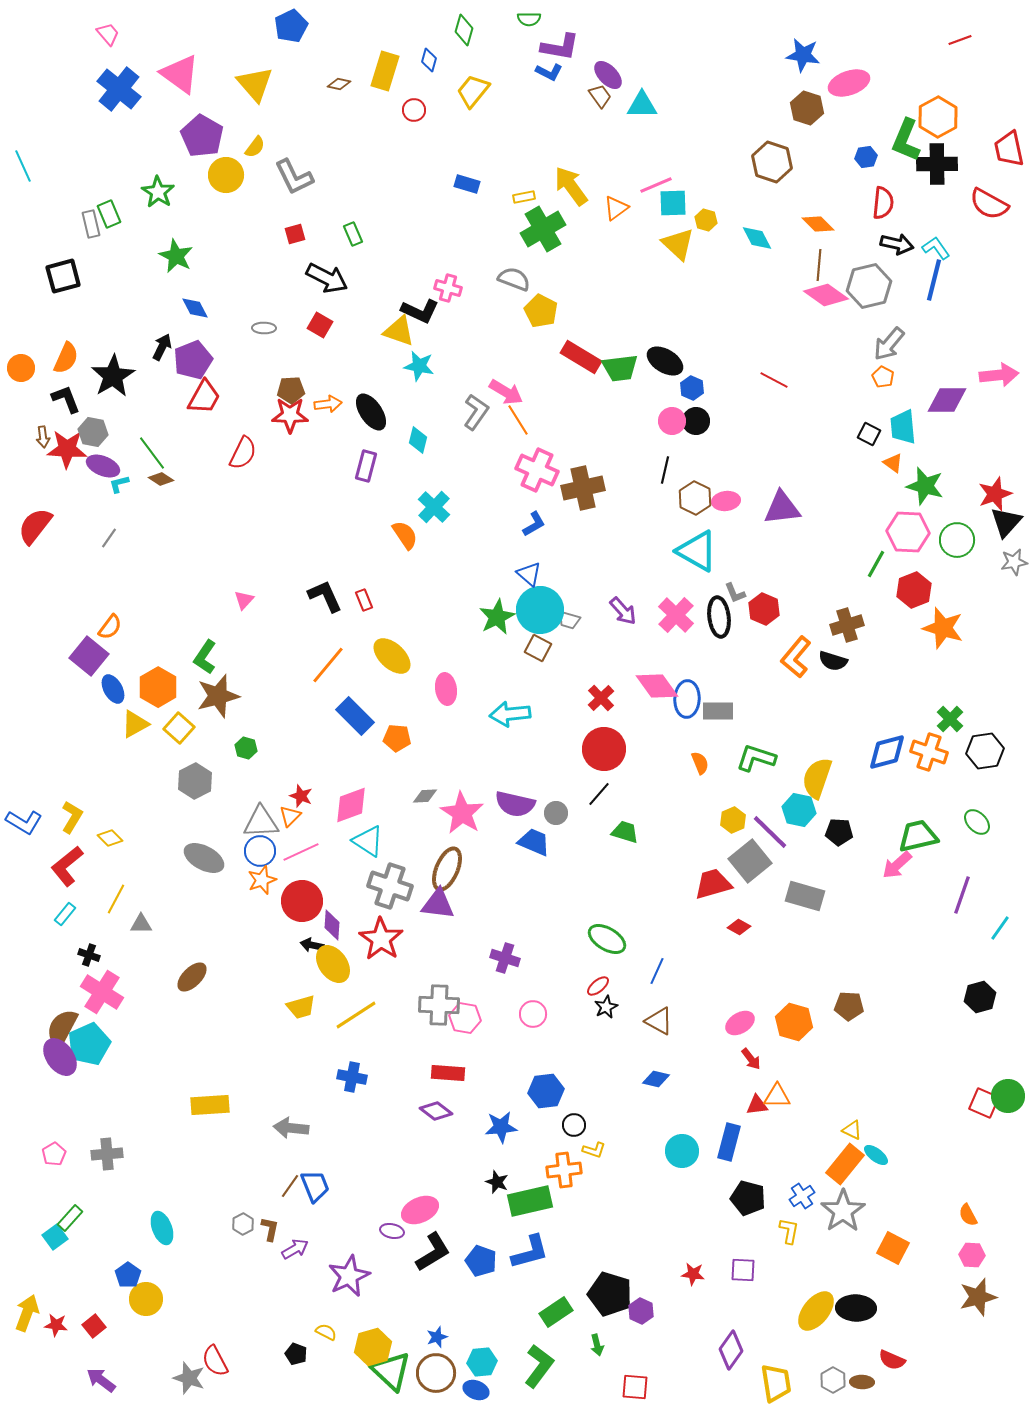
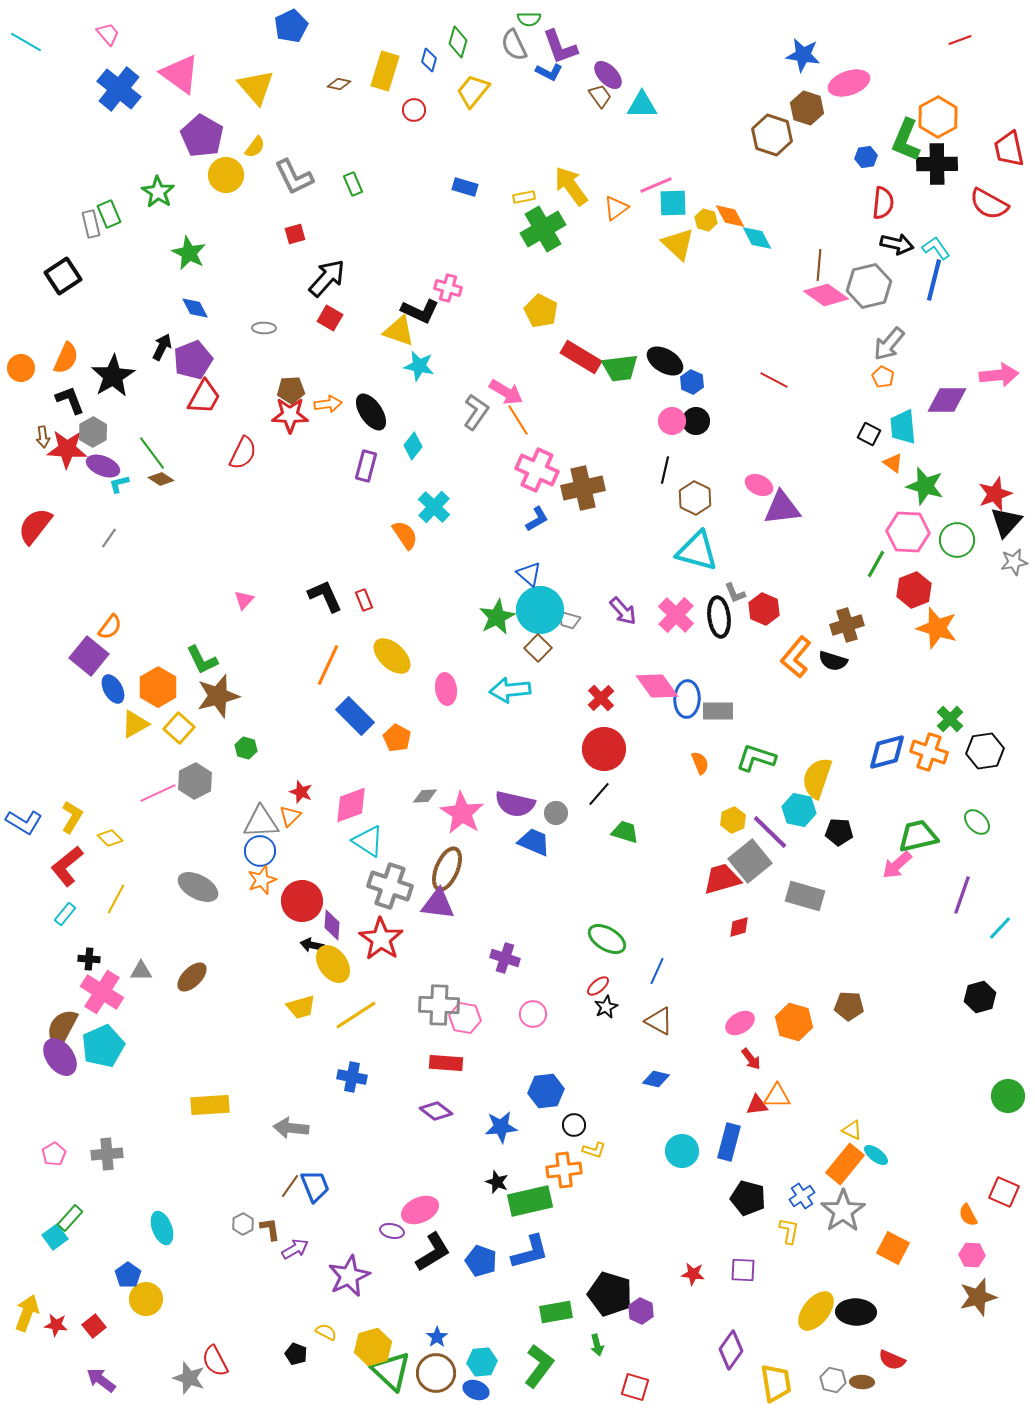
green diamond at (464, 30): moved 6 px left, 12 px down
purple L-shape at (560, 47): rotated 60 degrees clockwise
yellow triangle at (255, 84): moved 1 px right, 3 px down
brown hexagon at (772, 162): moved 27 px up
cyan line at (23, 166): moved 3 px right, 124 px up; rotated 36 degrees counterclockwise
blue rectangle at (467, 184): moved 2 px left, 3 px down
orange diamond at (818, 224): moved 88 px left, 8 px up; rotated 16 degrees clockwise
green rectangle at (353, 234): moved 50 px up
green star at (176, 256): moved 13 px right, 3 px up
black square at (63, 276): rotated 18 degrees counterclockwise
black arrow at (327, 278): rotated 75 degrees counterclockwise
gray semicircle at (514, 279): moved 234 px up; rotated 136 degrees counterclockwise
red square at (320, 325): moved 10 px right, 7 px up
blue hexagon at (692, 388): moved 6 px up
black L-shape at (66, 399): moved 4 px right, 1 px down
gray hexagon at (93, 432): rotated 20 degrees clockwise
cyan diamond at (418, 440): moved 5 px left, 6 px down; rotated 24 degrees clockwise
pink ellipse at (726, 501): moved 33 px right, 16 px up; rotated 32 degrees clockwise
blue L-shape at (534, 524): moved 3 px right, 5 px up
cyan triangle at (697, 551): rotated 15 degrees counterclockwise
orange star at (943, 628): moved 6 px left
brown square at (538, 648): rotated 16 degrees clockwise
green L-shape at (205, 657): moved 3 px left, 3 px down; rotated 60 degrees counterclockwise
orange line at (328, 665): rotated 15 degrees counterclockwise
cyan arrow at (510, 714): moved 24 px up
orange pentagon at (397, 738): rotated 24 degrees clockwise
red star at (301, 796): moved 4 px up
pink line at (301, 852): moved 143 px left, 59 px up
gray ellipse at (204, 858): moved 6 px left, 29 px down
red trapezoid at (713, 884): moved 9 px right, 5 px up
gray triangle at (141, 924): moved 47 px down
red diamond at (739, 927): rotated 45 degrees counterclockwise
cyan line at (1000, 928): rotated 8 degrees clockwise
black cross at (89, 955): moved 4 px down; rotated 15 degrees counterclockwise
cyan pentagon at (89, 1044): moved 14 px right, 2 px down
red rectangle at (448, 1073): moved 2 px left, 10 px up
red square at (984, 1103): moved 20 px right, 89 px down
brown L-shape at (270, 1229): rotated 20 degrees counterclockwise
black ellipse at (856, 1308): moved 4 px down
green rectangle at (556, 1312): rotated 24 degrees clockwise
blue star at (437, 1337): rotated 15 degrees counterclockwise
gray hexagon at (833, 1380): rotated 15 degrees counterclockwise
red square at (635, 1387): rotated 12 degrees clockwise
